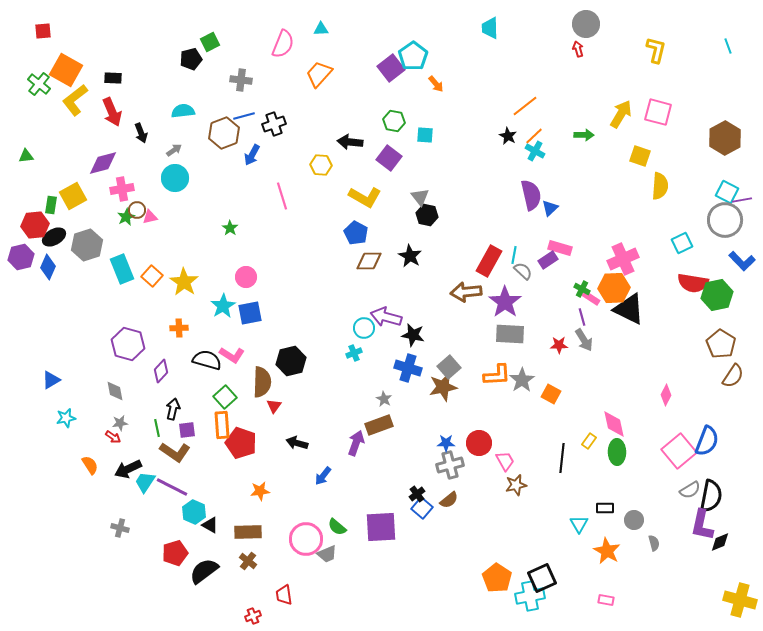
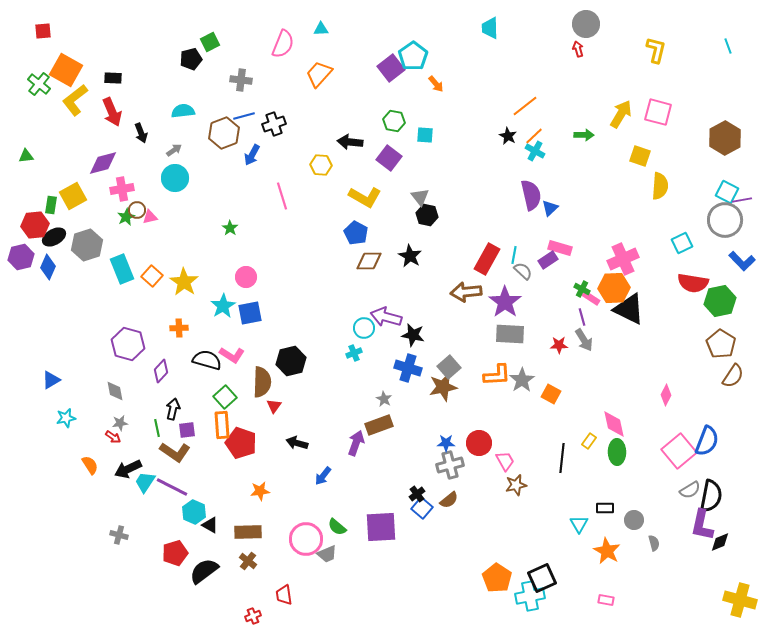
red rectangle at (489, 261): moved 2 px left, 2 px up
green hexagon at (717, 295): moved 3 px right, 6 px down
gray cross at (120, 528): moved 1 px left, 7 px down
